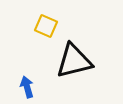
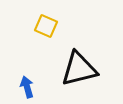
black triangle: moved 5 px right, 8 px down
